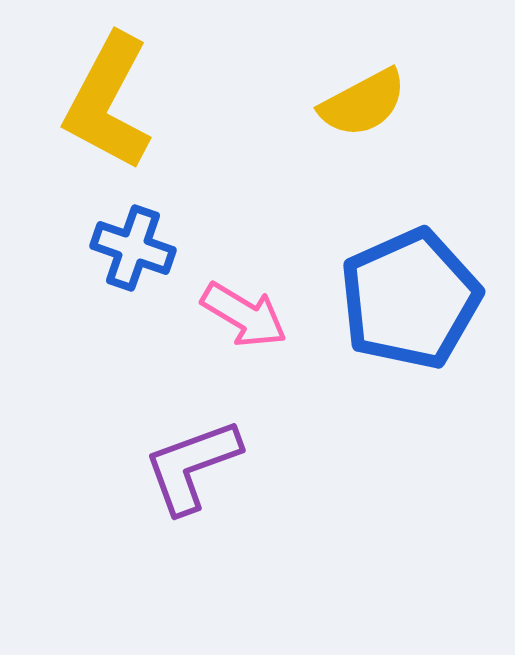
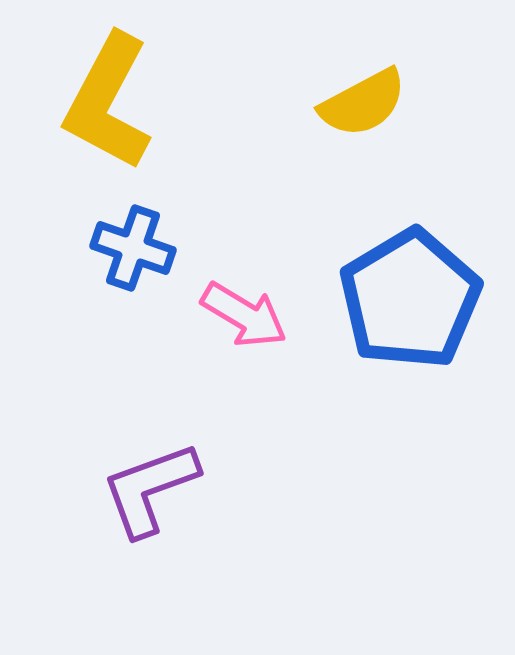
blue pentagon: rotated 7 degrees counterclockwise
purple L-shape: moved 42 px left, 23 px down
